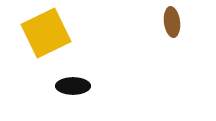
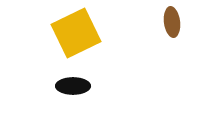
yellow square: moved 30 px right
